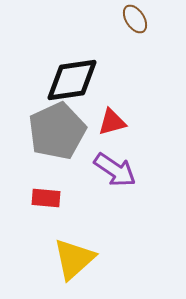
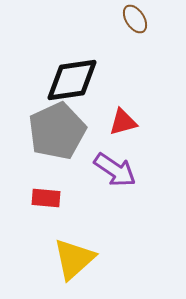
red triangle: moved 11 px right
